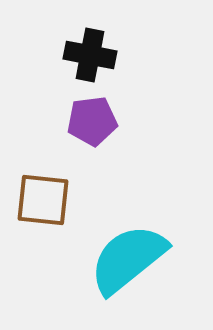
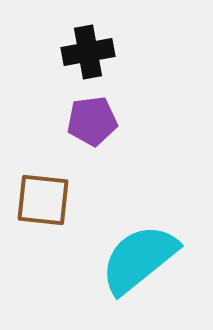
black cross: moved 2 px left, 3 px up; rotated 21 degrees counterclockwise
cyan semicircle: moved 11 px right
